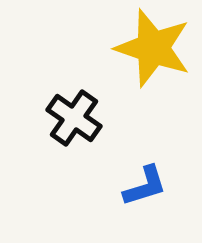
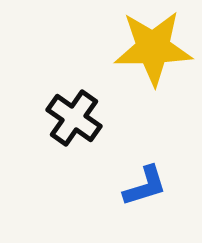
yellow star: rotated 20 degrees counterclockwise
